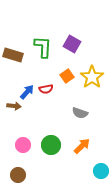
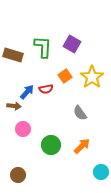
orange square: moved 2 px left
gray semicircle: rotated 35 degrees clockwise
pink circle: moved 16 px up
cyan circle: moved 1 px down
